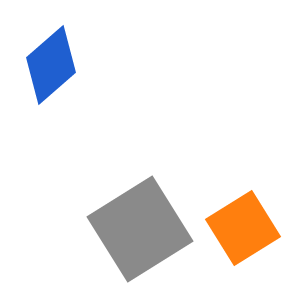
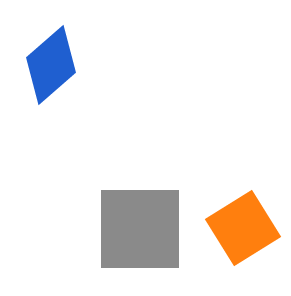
gray square: rotated 32 degrees clockwise
